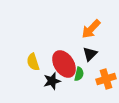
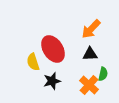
black triangle: rotated 42 degrees clockwise
red ellipse: moved 11 px left, 15 px up
green semicircle: moved 24 px right
orange cross: moved 17 px left, 6 px down; rotated 30 degrees counterclockwise
